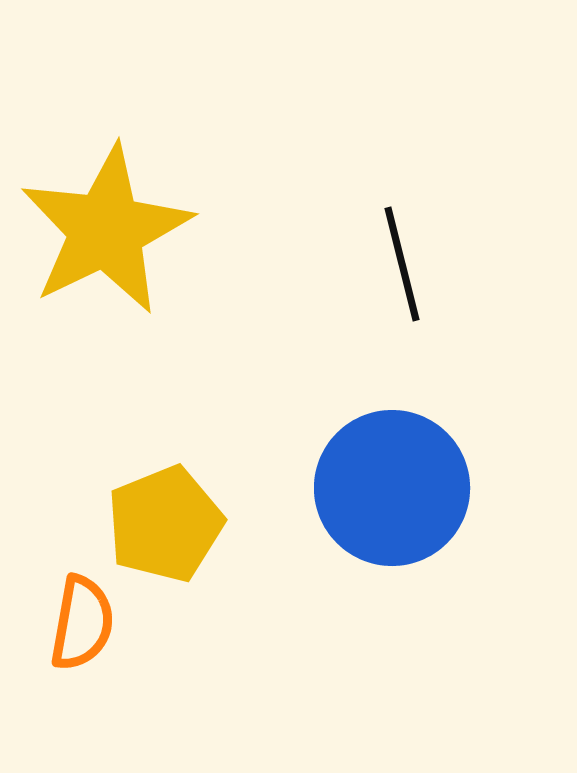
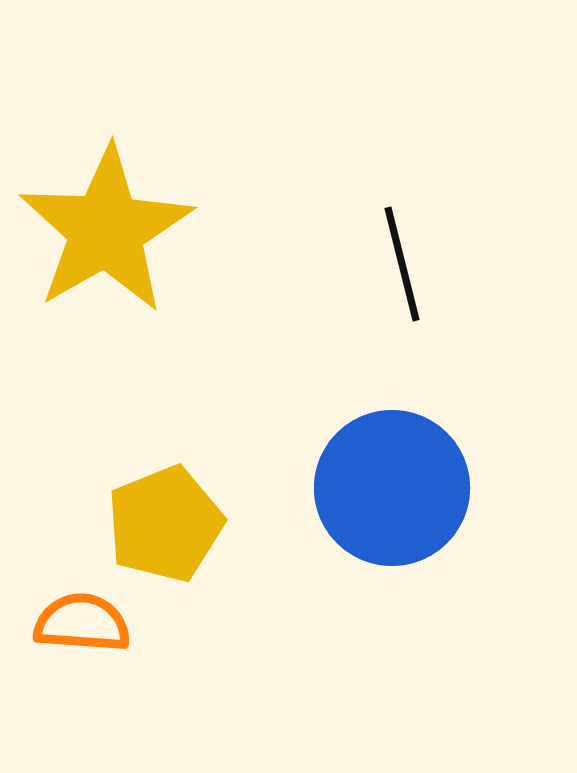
yellow star: rotated 4 degrees counterclockwise
orange semicircle: rotated 96 degrees counterclockwise
